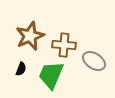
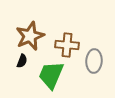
brown cross: moved 3 px right
gray ellipse: rotated 60 degrees clockwise
black semicircle: moved 1 px right, 8 px up
